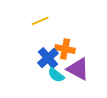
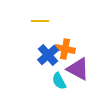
yellow line: rotated 24 degrees clockwise
blue cross: moved 3 px up
cyan semicircle: moved 3 px right, 6 px down; rotated 24 degrees clockwise
